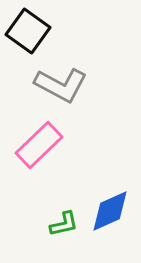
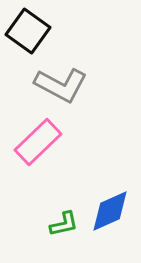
pink rectangle: moved 1 px left, 3 px up
